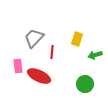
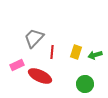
yellow rectangle: moved 1 px left, 13 px down
pink rectangle: moved 1 px left, 1 px up; rotated 72 degrees clockwise
red ellipse: moved 1 px right
